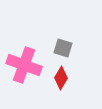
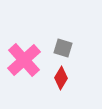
pink cross: moved 5 px up; rotated 28 degrees clockwise
